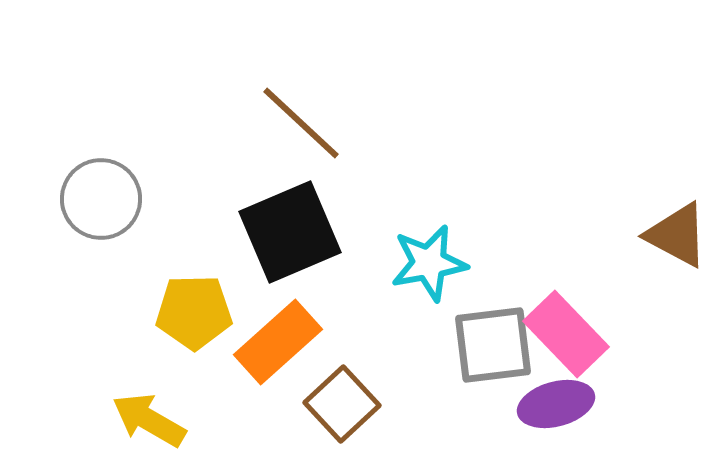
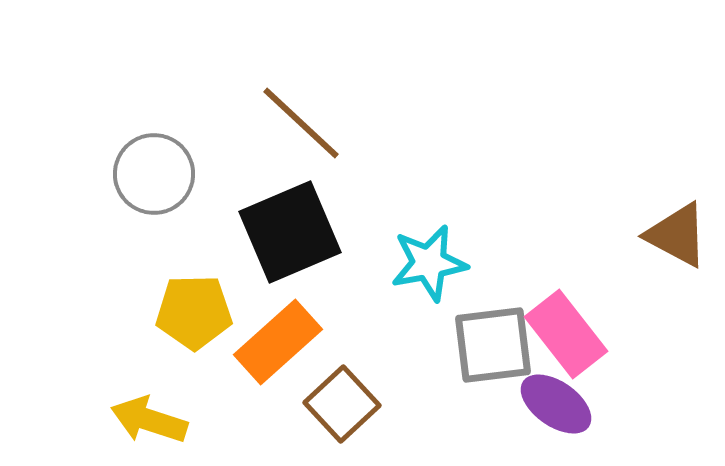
gray circle: moved 53 px right, 25 px up
pink rectangle: rotated 6 degrees clockwise
purple ellipse: rotated 50 degrees clockwise
yellow arrow: rotated 12 degrees counterclockwise
